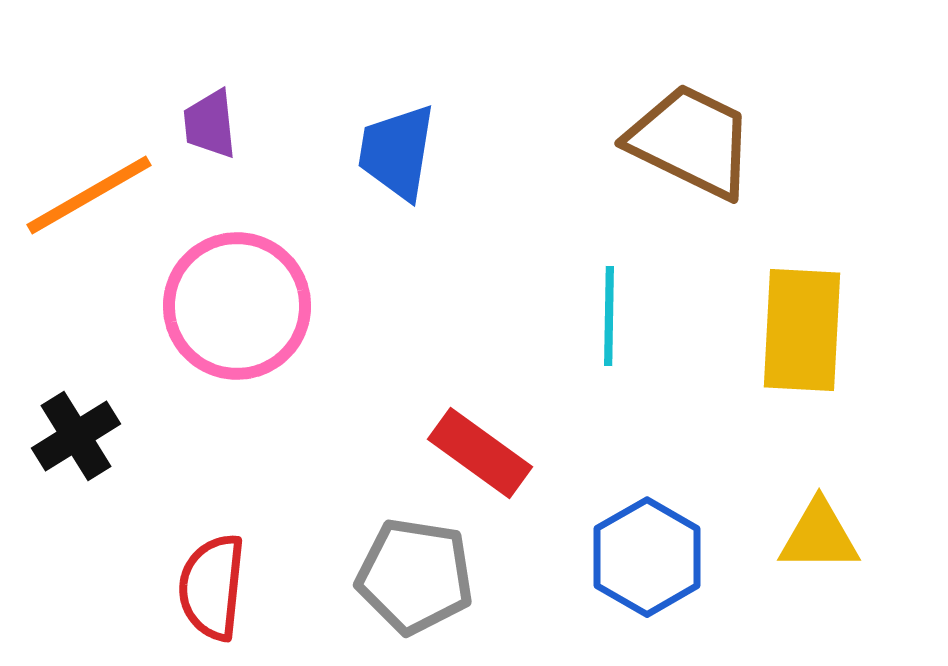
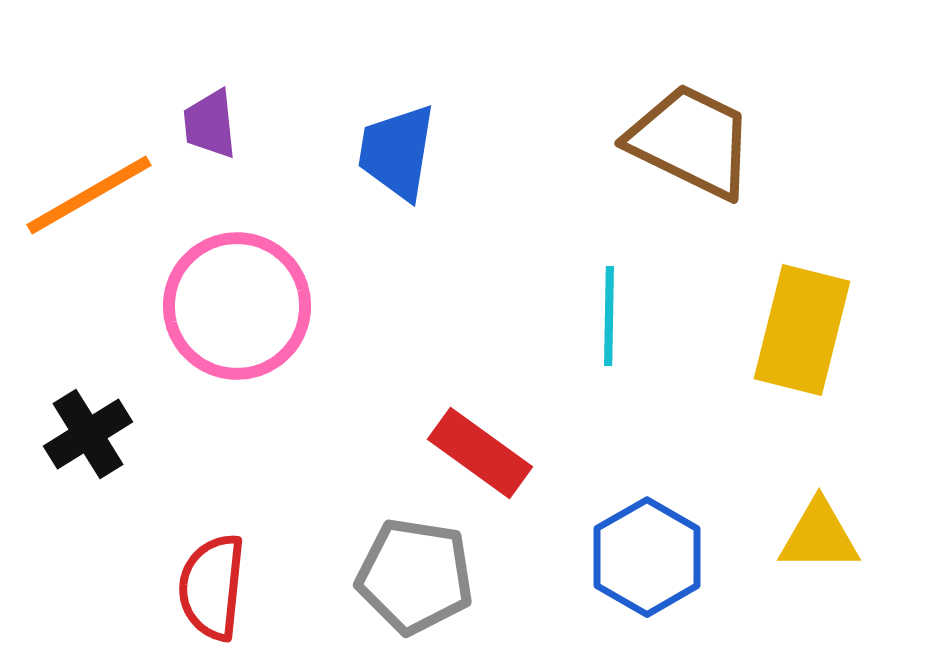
yellow rectangle: rotated 11 degrees clockwise
black cross: moved 12 px right, 2 px up
